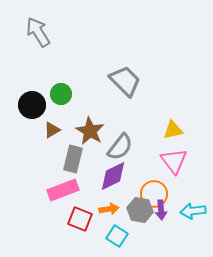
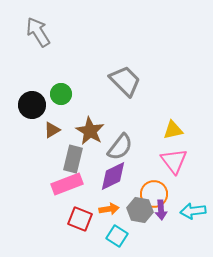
pink rectangle: moved 4 px right, 6 px up
